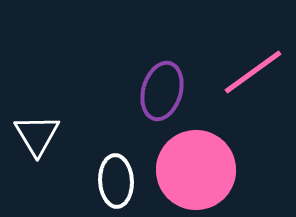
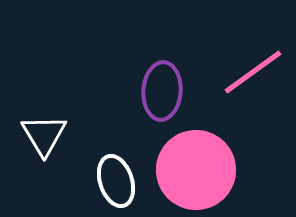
purple ellipse: rotated 12 degrees counterclockwise
white triangle: moved 7 px right
white ellipse: rotated 15 degrees counterclockwise
